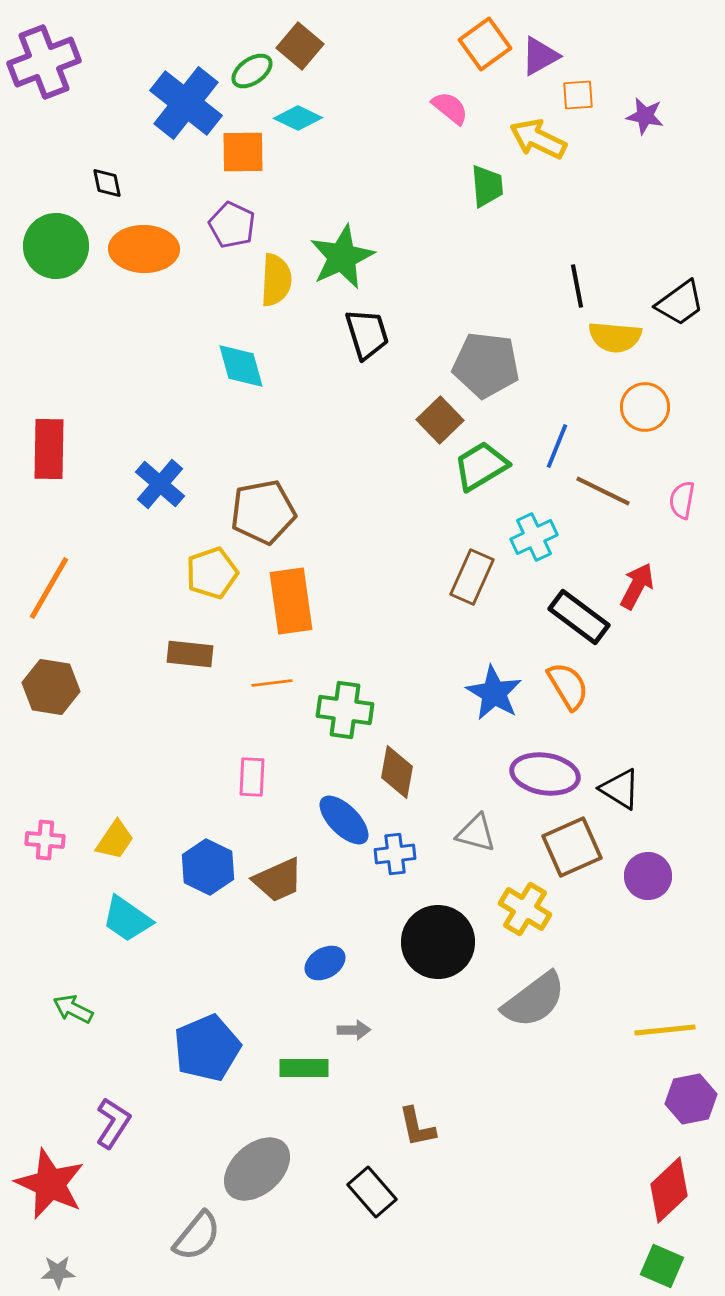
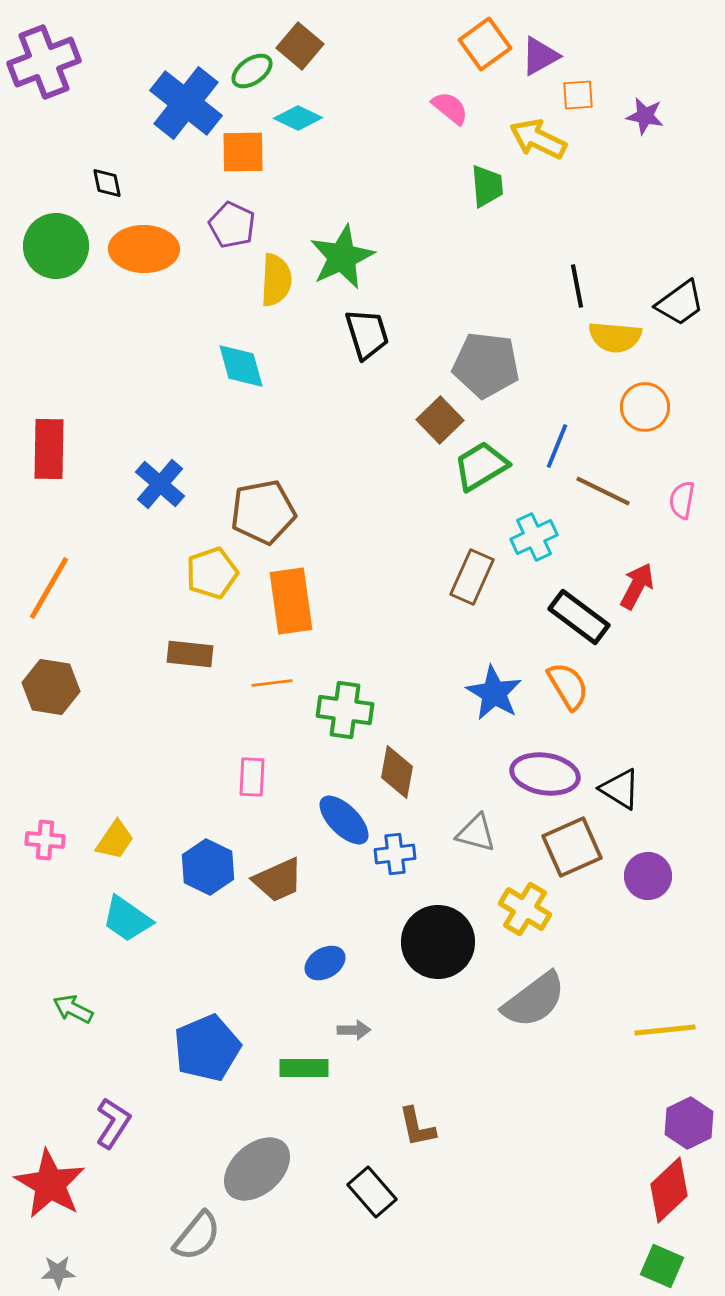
purple hexagon at (691, 1099): moved 2 px left, 24 px down; rotated 15 degrees counterclockwise
red star at (50, 1184): rotated 6 degrees clockwise
